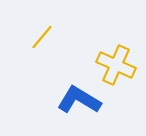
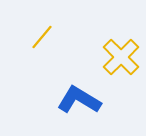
yellow cross: moved 5 px right, 8 px up; rotated 21 degrees clockwise
